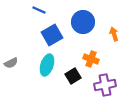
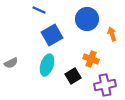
blue circle: moved 4 px right, 3 px up
orange arrow: moved 2 px left
